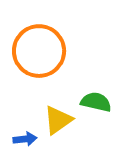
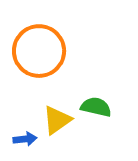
green semicircle: moved 5 px down
yellow triangle: moved 1 px left
